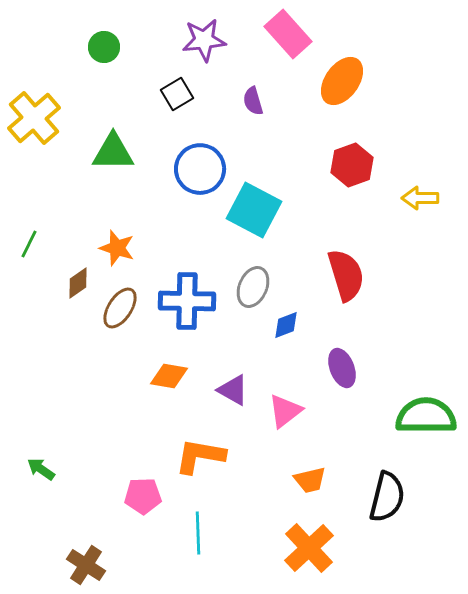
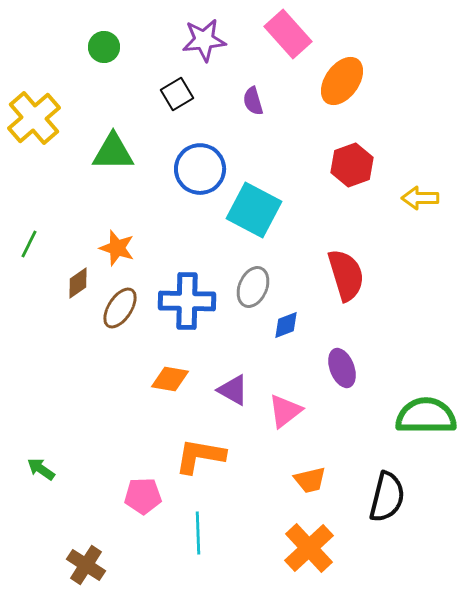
orange diamond: moved 1 px right, 3 px down
